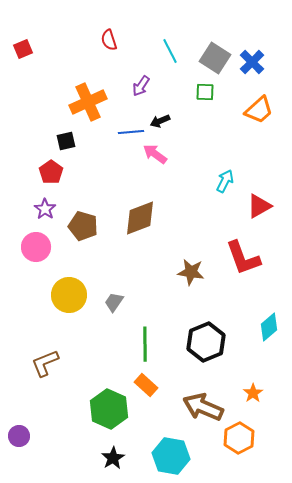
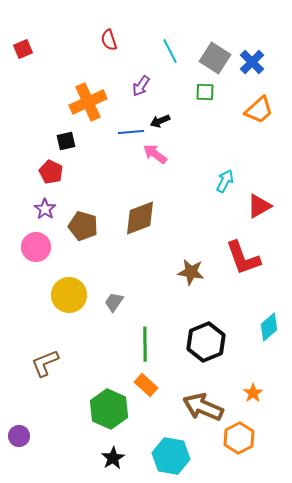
red pentagon: rotated 10 degrees counterclockwise
